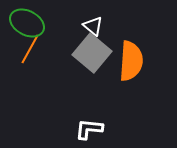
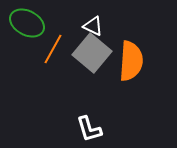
white triangle: rotated 15 degrees counterclockwise
orange line: moved 23 px right
white L-shape: rotated 112 degrees counterclockwise
